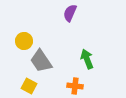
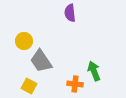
purple semicircle: rotated 30 degrees counterclockwise
green arrow: moved 7 px right, 12 px down
orange cross: moved 2 px up
